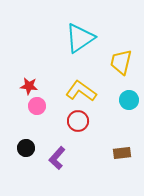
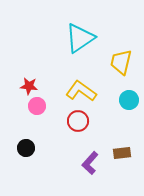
purple L-shape: moved 33 px right, 5 px down
